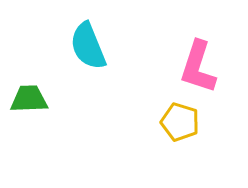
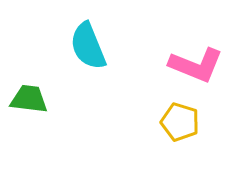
pink L-shape: moved 2 px left, 2 px up; rotated 86 degrees counterclockwise
green trapezoid: rotated 9 degrees clockwise
